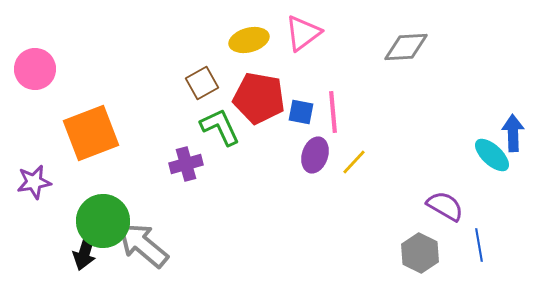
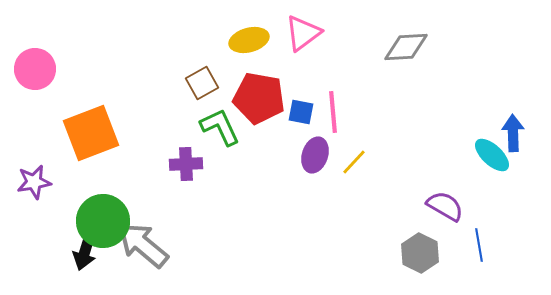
purple cross: rotated 12 degrees clockwise
